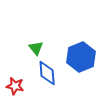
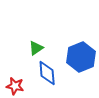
green triangle: rotated 35 degrees clockwise
